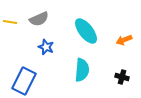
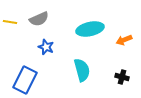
cyan ellipse: moved 4 px right, 2 px up; rotated 64 degrees counterclockwise
cyan semicircle: rotated 20 degrees counterclockwise
blue rectangle: moved 1 px right, 1 px up
